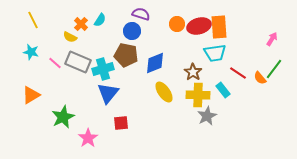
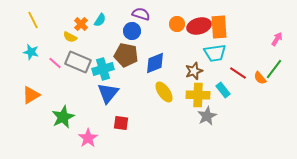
pink arrow: moved 5 px right
brown star: moved 1 px right, 1 px up; rotated 18 degrees clockwise
red square: rotated 14 degrees clockwise
